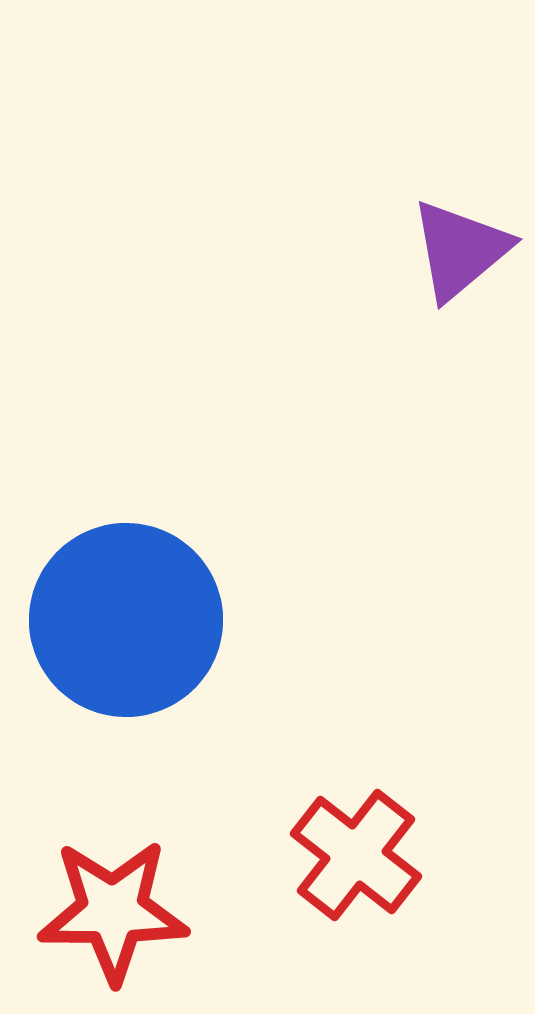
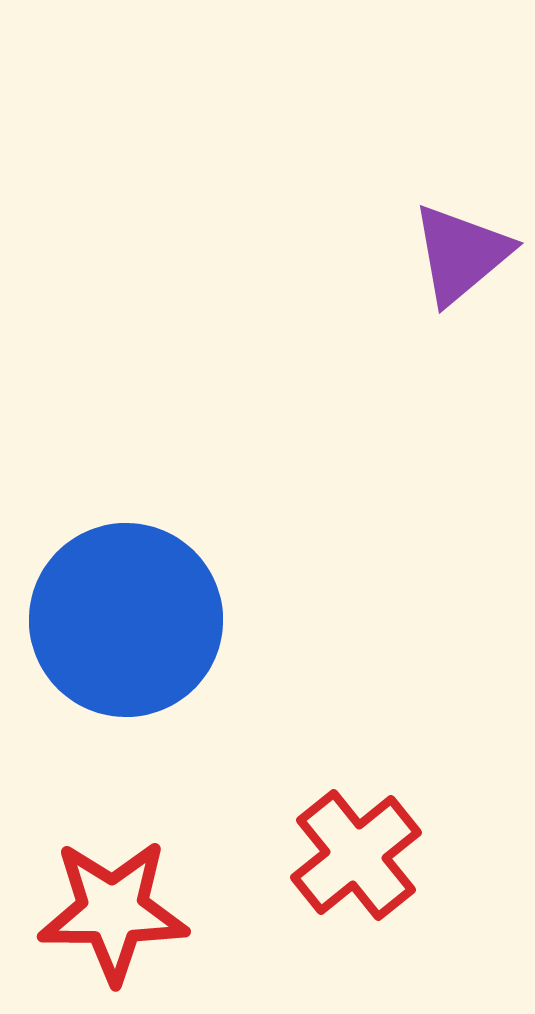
purple triangle: moved 1 px right, 4 px down
red cross: rotated 13 degrees clockwise
